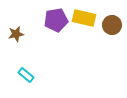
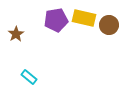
brown circle: moved 3 px left
brown star: rotated 21 degrees counterclockwise
cyan rectangle: moved 3 px right, 2 px down
